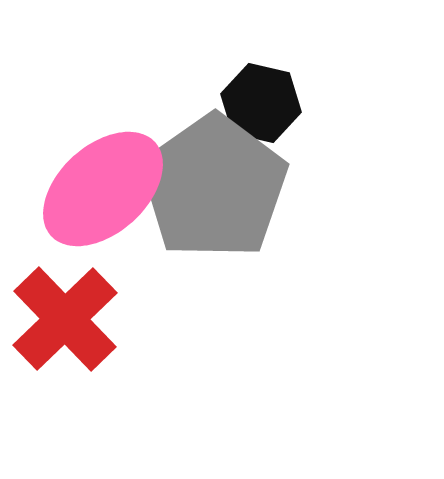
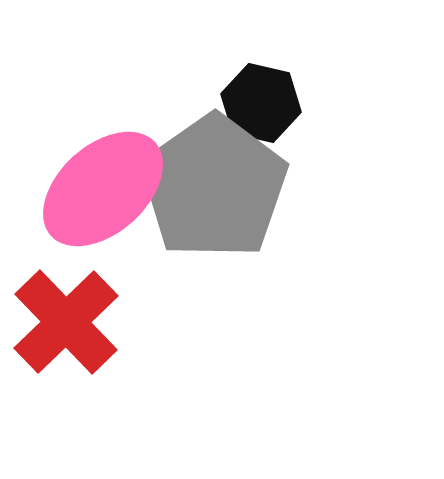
red cross: moved 1 px right, 3 px down
